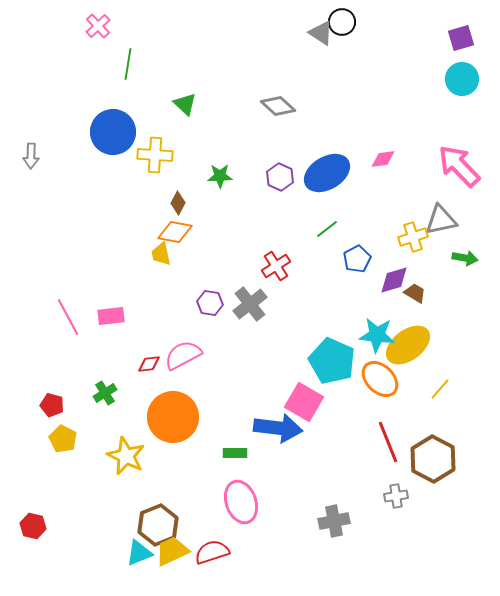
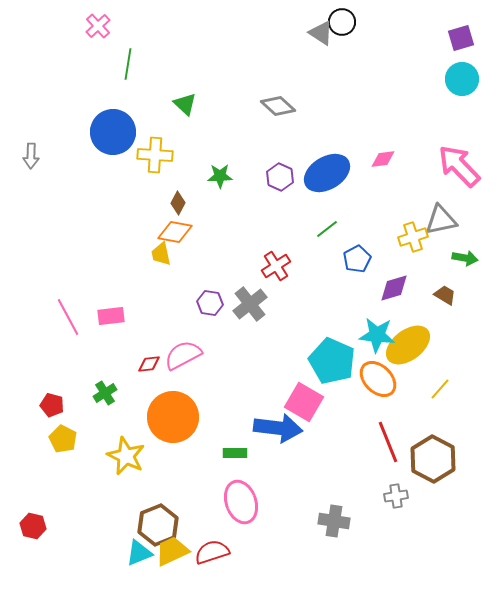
purple diamond at (394, 280): moved 8 px down
brown trapezoid at (415, 293): moved 30 px right, 2 px down
orange ellipse at (380, 379): moved 2 px left
gray cross at (334, 521): rotated 20 degrees clockwise
